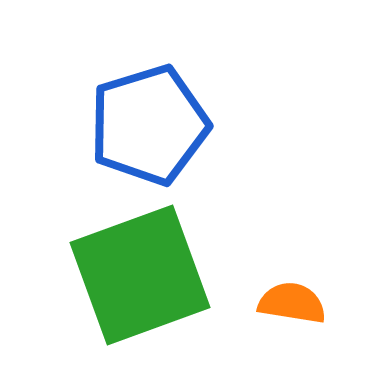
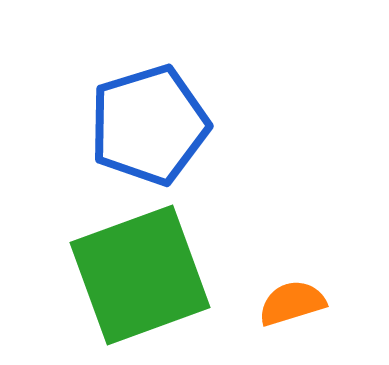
orange semicircle: rotated 26 degrees counterclockwise
